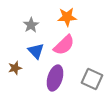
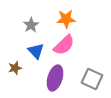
orange star: moved 1 px left, 2 px down
